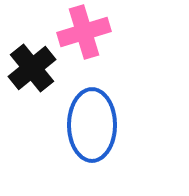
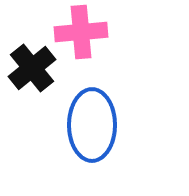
pink cross: moved 3 px left; rotated 12 degrees clockwise
